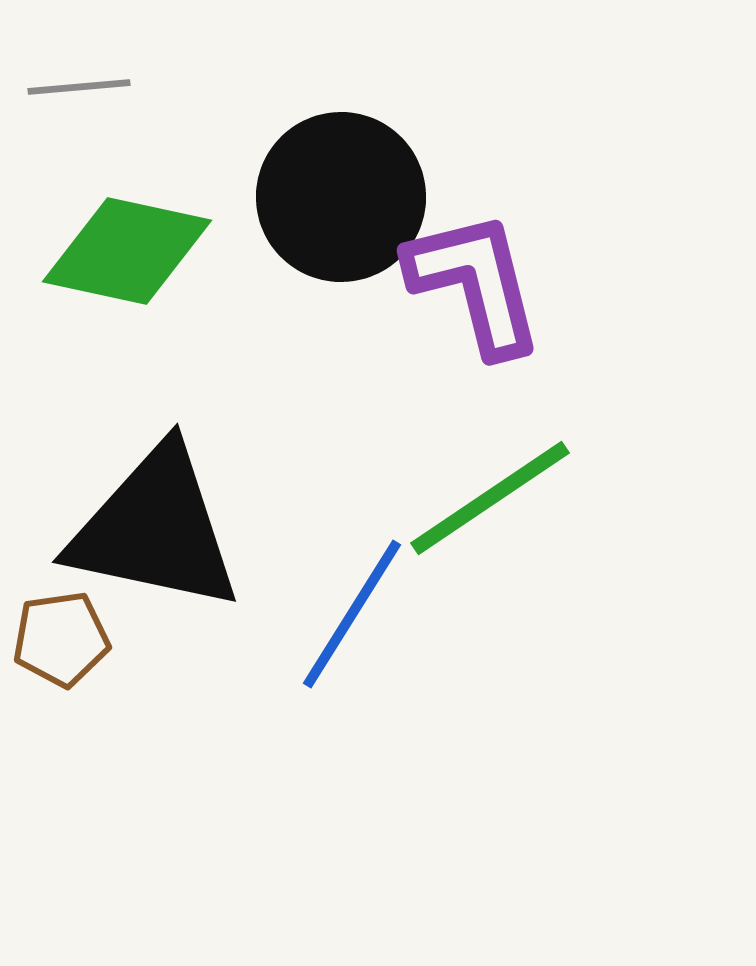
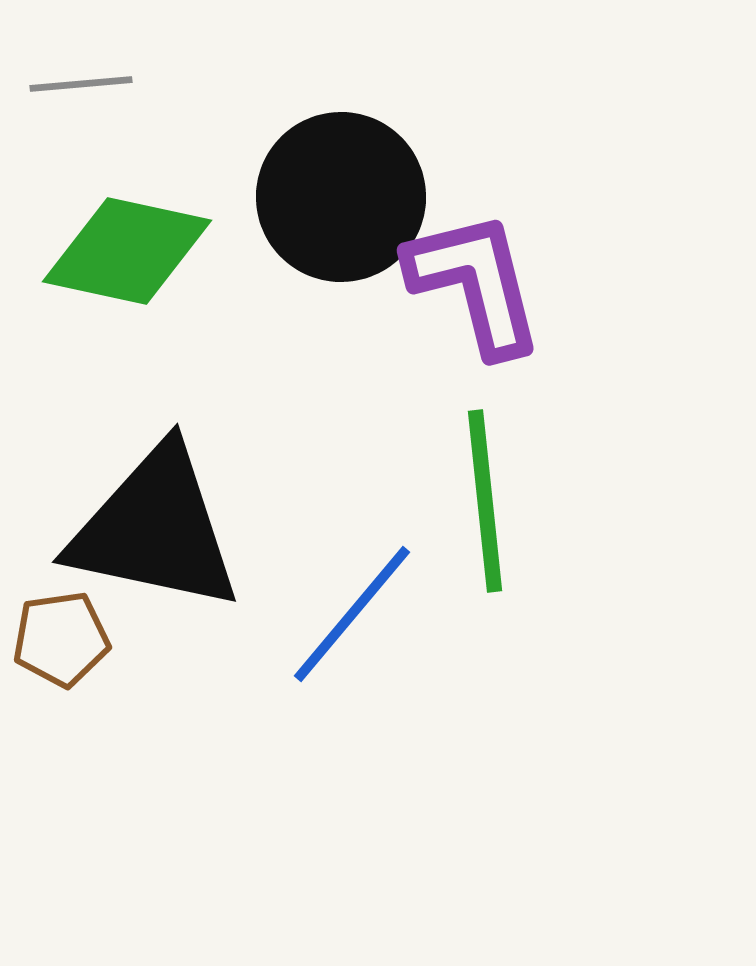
gray line: moved 2 px right, 3 px up
green line: moved 5 px left, 3 px down; rotated 62 degrees counterclockwise
blue line: rotated 8 degrees clockwise
